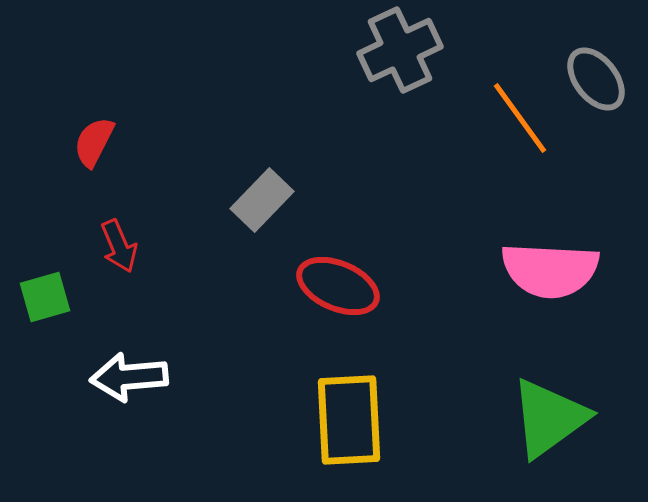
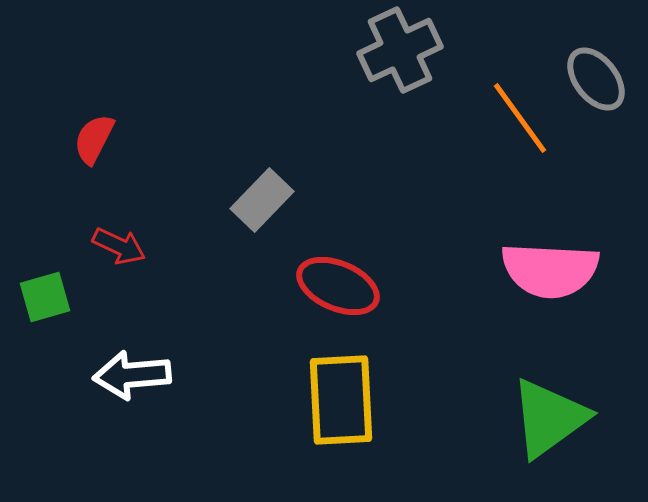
red semicircle: moved 3 px up
red arrow: rotated 42 degrees counterclockwise
white arrow: moved 3 px right, 2 px up
yellow rectangle: moved 8 px left, 20 px up
